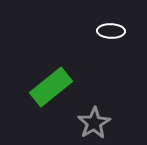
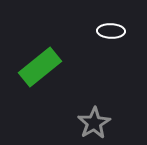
green rectangle: moved 11 px left, 20 px up
